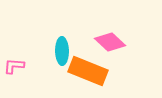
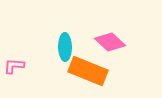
cyan ellipse: moved 3 px right, 4 px up
